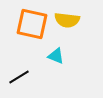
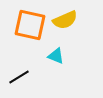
yellow semicircle: moved 2 px left; rotated 30 degrees counterclockwise
orange square: moved 2 px left, 1 px down
